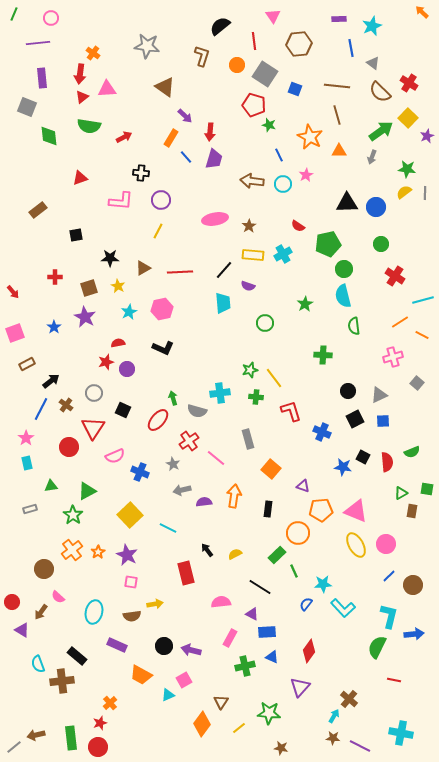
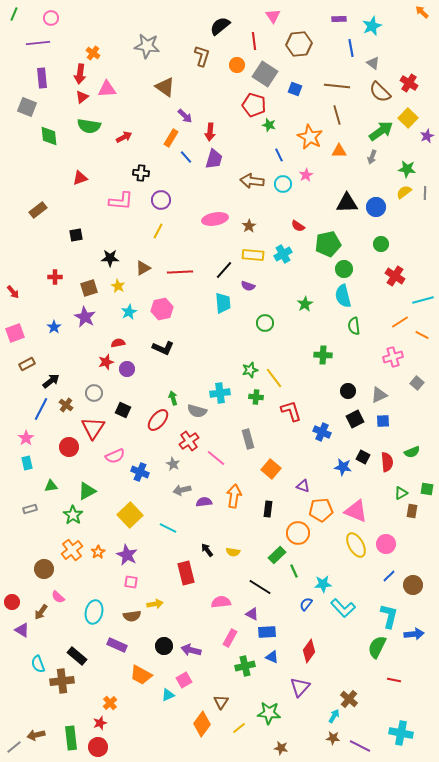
yellow semicircle at (235, 554): moved 2 px left, 2 px up; rotated 144 degrees counterclockwise
